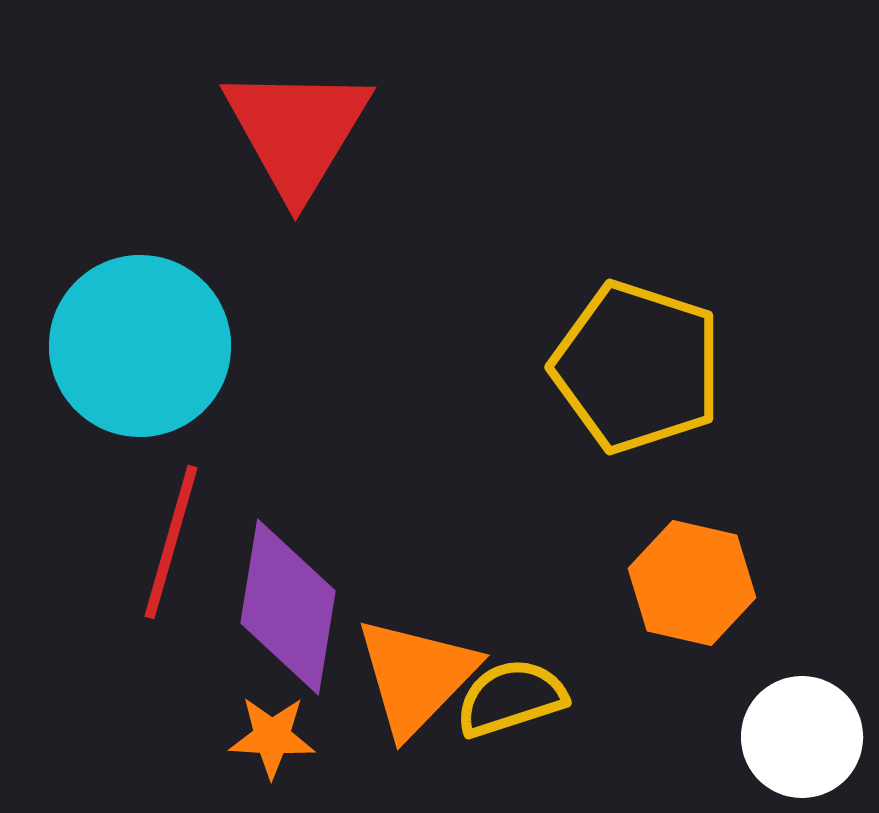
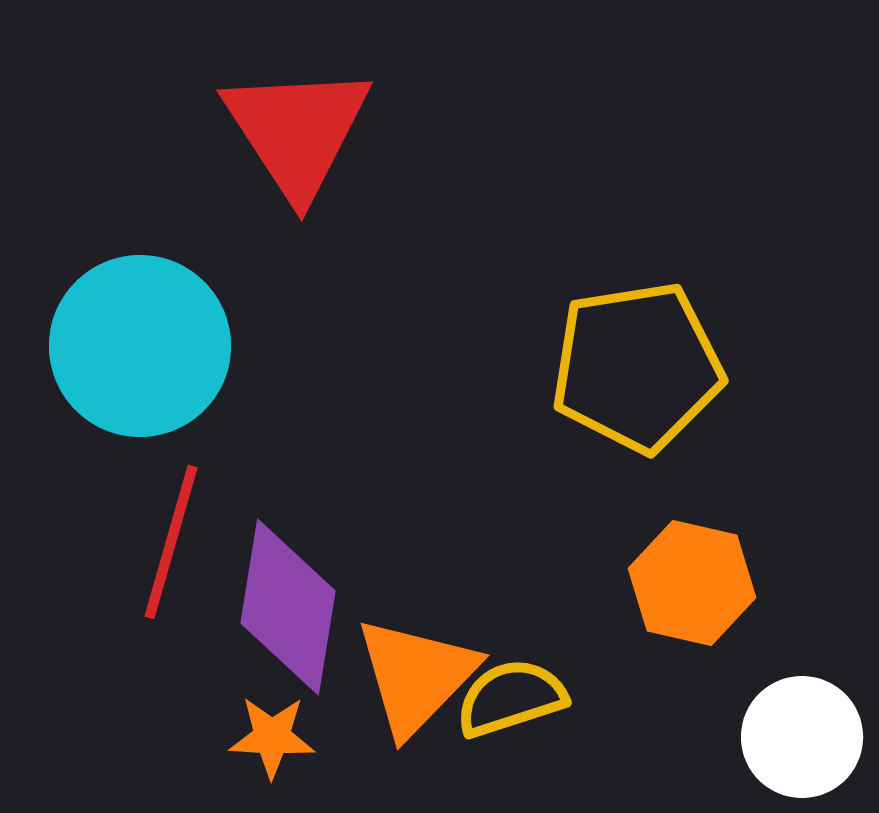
red triangle: rotated 4 degrees counterclockwise
yellow pentagon: rotated 27 degrees counterclockwise
